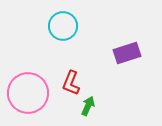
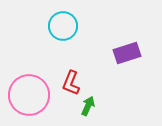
pink circle: moved 1 px right, 2 px down
